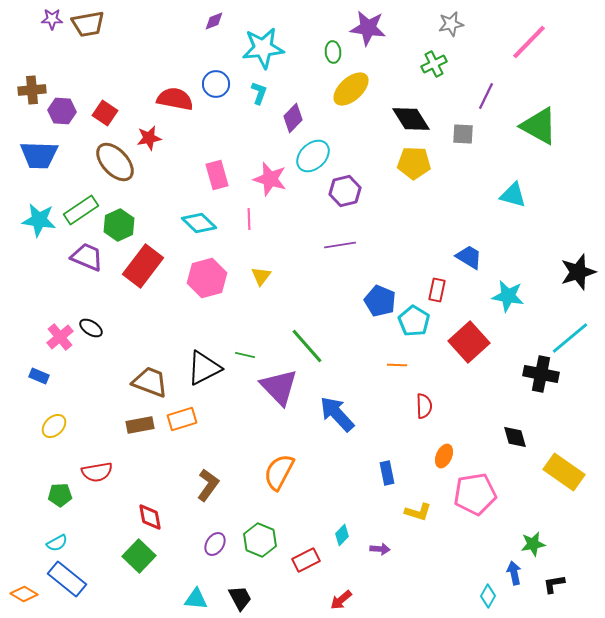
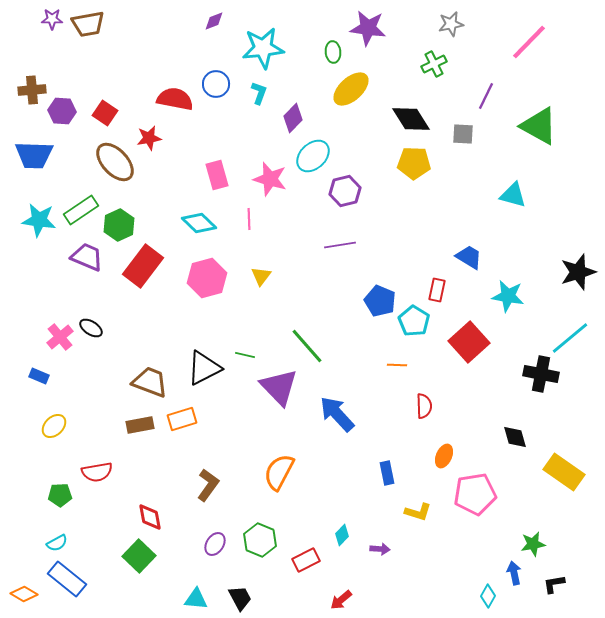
blue trapezoid at (39, 155): moved 5 px left
